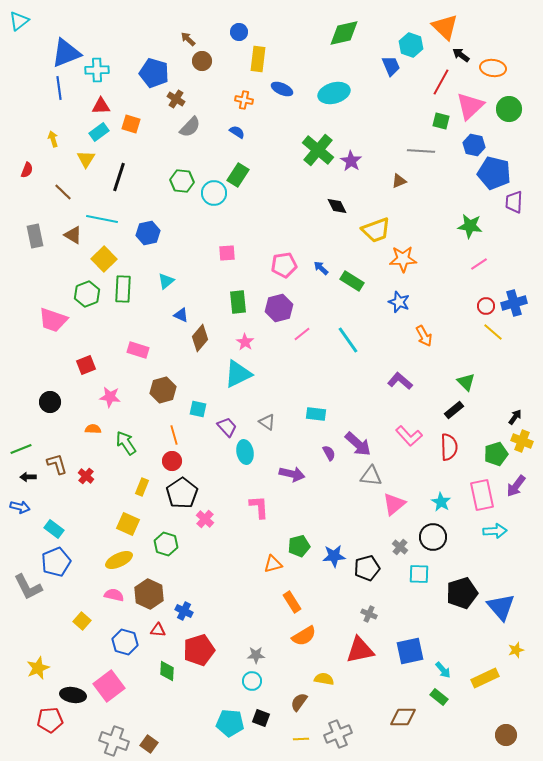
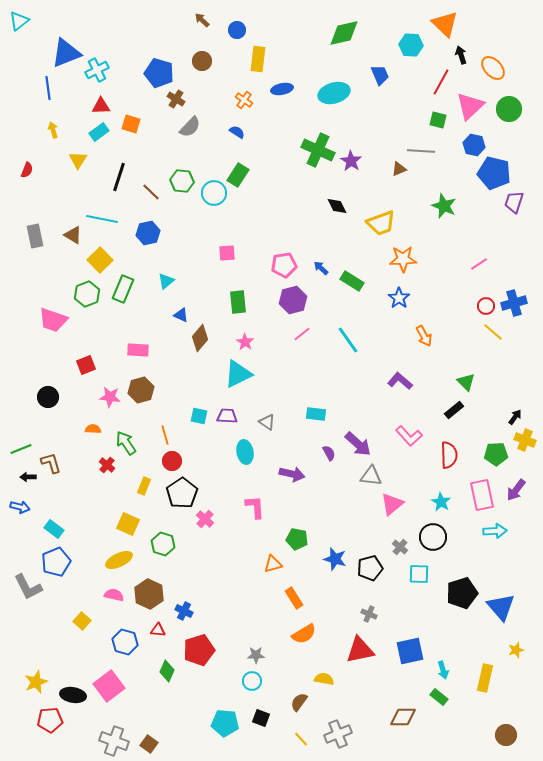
orange triangle at (445, 27): moved 3 px up
blue circle at (239, 32): moved 2 px left, 2 px up
brown arrow at (188, 39): moved 14 px right, 19 px up
cyan hexagon at (411, 45): rotated 15 degrees counterclockwise
black arrow at (461, 55): rotated 36 degrees clockwise
blue trapezoid at (391, 66): moved 11 px left, 9 px down
orange ellipse at (493, 68): rotated 40 degrees clockwise
cyan cross at (97, 70): rotated 25 degrees counterclockwise
blue pentagon at (154, 73): moved 5 px right
blue line at (59, 88): moved 11 px left
blue ellipse at (282, 89): rotated 35 degrees counterclockwise
orange cross at (244, 100): rotated 24 degrees clockwise
green square at (441, 121): moved 3 px left, 1 px up
yellow arrow at (53, 139): moved 9 px up
green cross at (318, 150): rotated 16 degrees counterclockwise
yellow triangle at (86, 159): moved 8 px left, 1 px down
brown triangle at (399, 181): moved 12 px up
brown line at (63, 192): moved 88 px right
purple trapezoid at (514, 202): rotated 15 degrees clockwise
green star at (470, 226): moved 26 px left, 20 px up; rotated 15 degrees clockwise
yellow trapezoid at (376, 230): moved 5 px right, 7 px up
yellow square at (104, 259): moved 4 px left, 1 px down
green rectangle at (123, 289): rotated 20 degrees clockwise
blue star at (399, 302): moved 4 px up; rotated 15 degrees clockwise
purple hexagon at (279, 308): moved 14 px right, 8 px up
pink rectangle at (138, 350): rotated 15 degrees counterclockwise
brown hexagon at (163, 390): moved 22 px left
black circle at (50, 402): moved 2 px left, 5 px up
cyan square at (198, 409): moved 1 px right, 7 px down
purple trapezoid at (227, 427): moved 11 px up; rotated 45 degrees counterclockwise
orange line at (174, 435): moved 9 px left
yellow cross at (522, 441): moved 3 px right, 1 px up
red semicircle at (449, 447): moved 8 px down
green pentagon at (496, 454): rotated 15 degrees clockwise
brown L-shape at (57, 464): moved 6 px left, 1 px up
red cross at (86, 476): moved 21 px right, 11 px up
purple arrow at (516, 486): moved 4 px down
yellow rectangle at (142, 487): moved 2 px right, 1 px up
pink triangle at (394, 504): moved 2 px left
pink L-shape at (259, 507): moved 4 px left
green hexagon at (166, 544): moved 3 px left
green pentagon at (299, 546): moved 2 px left, 7 px up; rotated 25 degrees clockwise
blue star at (334, 556): moved 1 px right, 3 px down; rotated 20 degrees clockwise
black pentagon at (367, 568): moved 3 px right
orange rectangle at (292, 602): moved 2 px right, 4 px up
orange semicircle at (304, 636): moved 2 px up
yellow star at (38, 668): moved 2 px left, 14 px down
cyan arrow at (443, 670): rotated 24 degrees clockwise
green diamond at (167, 671): rotated 20 degrees clockwise
yellow rectangle at (485, 678): rotated 52 degrees counterclockwise
cyan pentagon at (230, 723): moved 5 px left
yellow line at (301, 739): rotated 49 degrees clockwise
